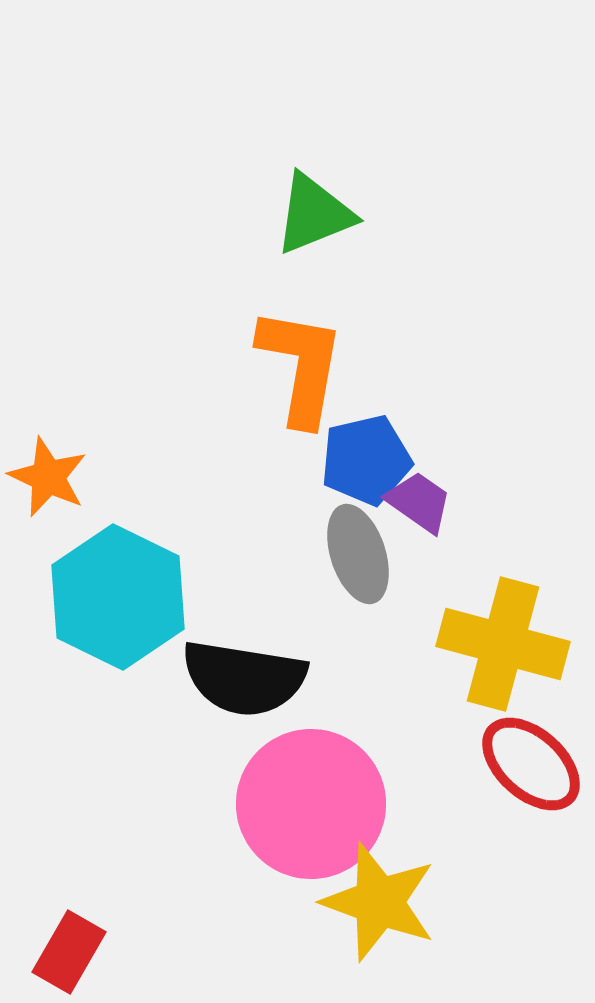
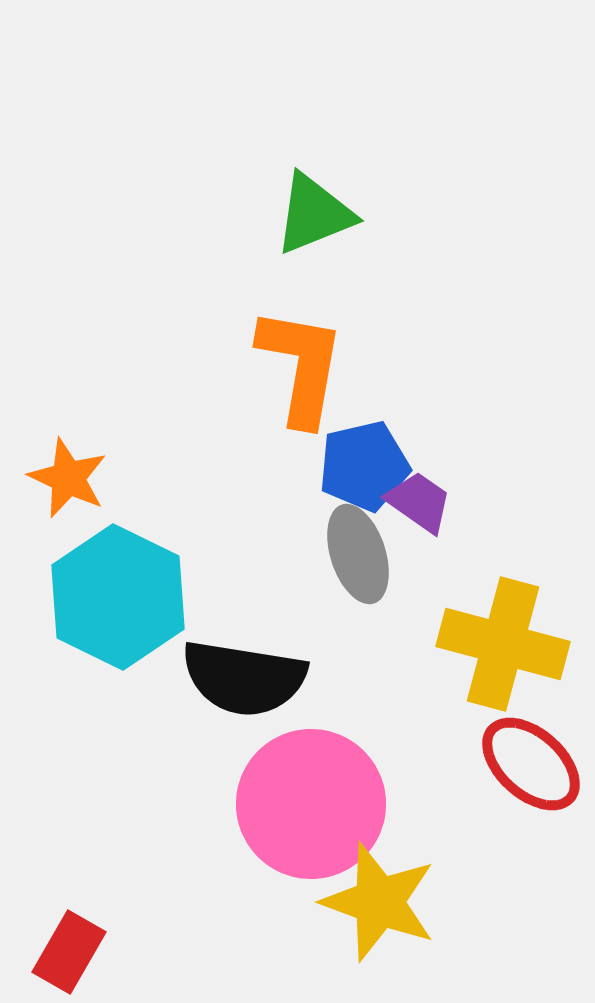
blue pentagon: moved 2 px left, 6 px down
orange star: moved 20 px right, 1 px down
